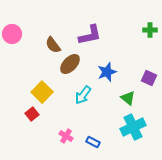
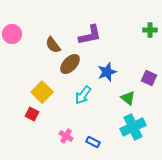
red square: rotated 24 degrees counterclockwise
